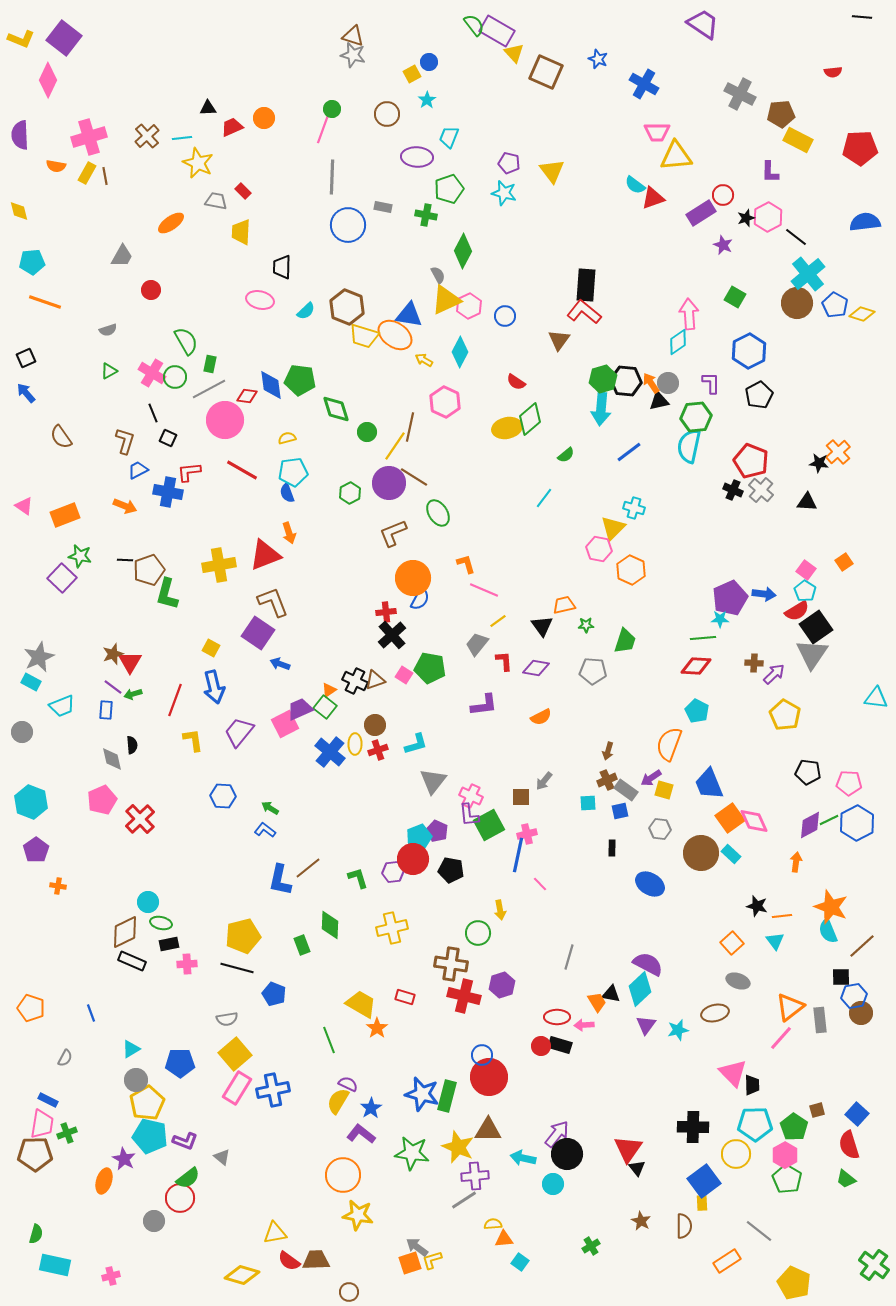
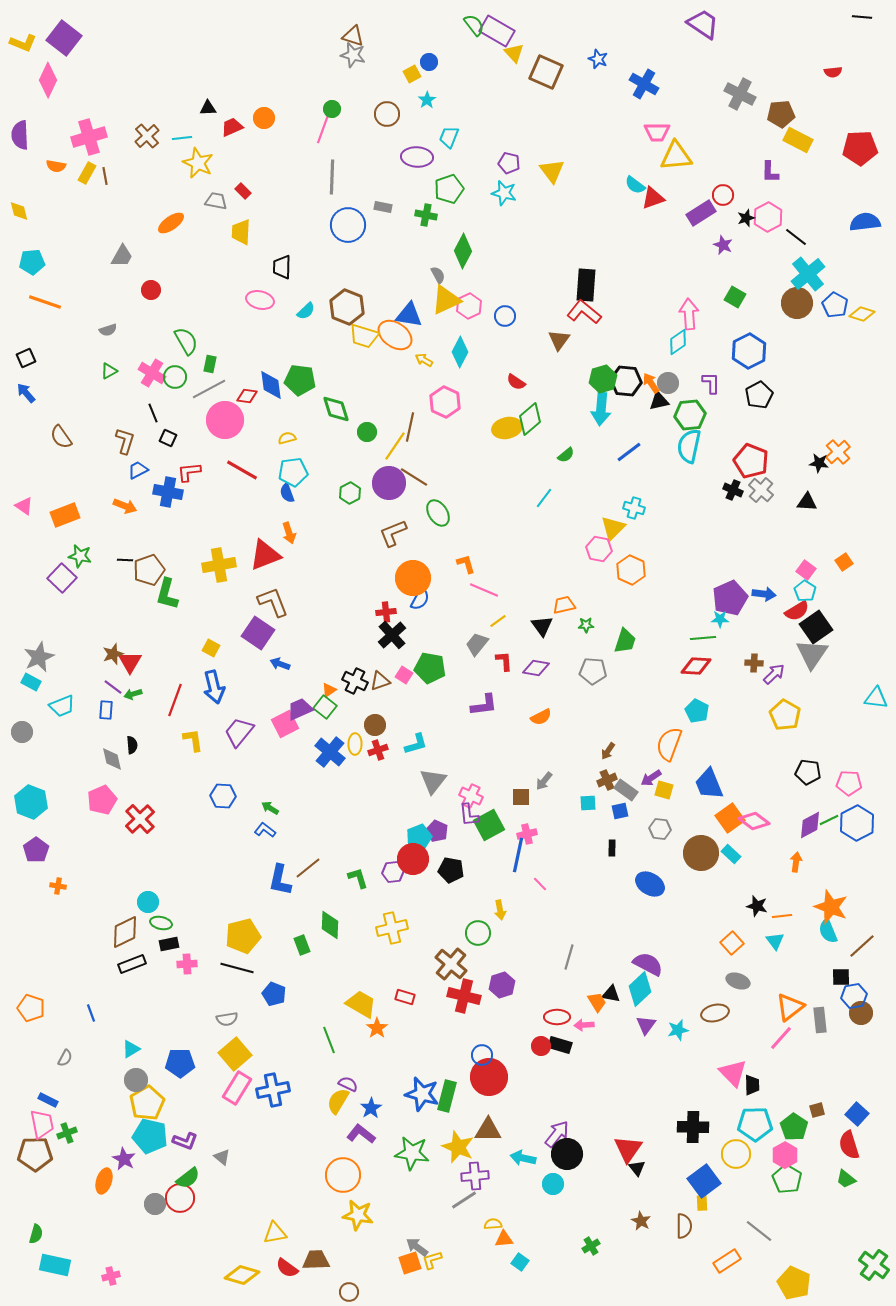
yellow L-shape at (21, 39): moved 2 px right, 4 px down
green hexagon at (696, 417): moved 6 px left, 2 px up
brown triangle at (375, 680): moved 5 px right, 1 px down
brown arrow at (608, 751): rotated 18 degrees clockwise
pink diamond at (754, 821): rotated 28 degrees counterclockwise
black rectangle at (132, 961): moved 3 px down; rotated 44 degrees counterclockwise
brown cross at (451, 964): rotated 32 degrees clockwise
pink trapezoid at (42, 1124): rotated 20 degrees counterclockwise
gray circle at (154, 1221): moved 1 px right, 17 px up
red semicircle at (289, 1261): moved 2 px left, 7 px down
